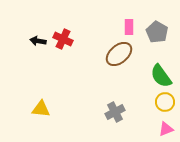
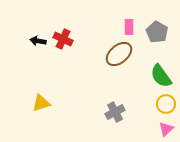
yellow circle: moved 1 px right, 2 px down
yellow triangle: moved 6 px up; rotated 24 degrees counterclockwise
pink triangle: rotated 21 degrees counterclockwise
